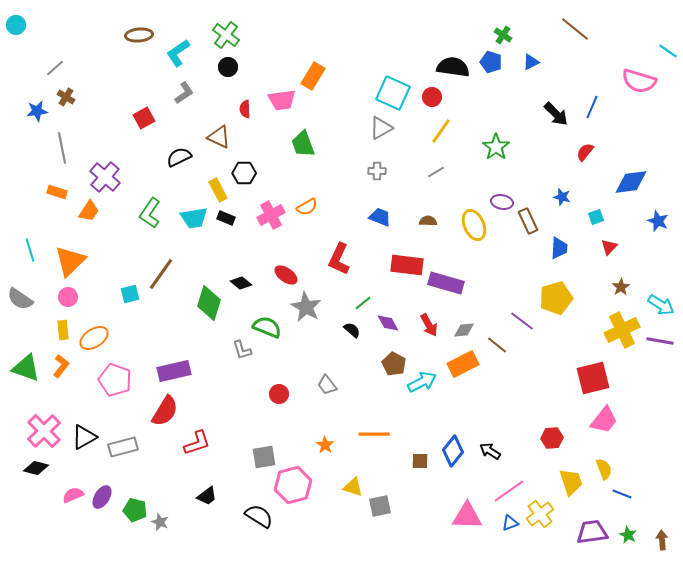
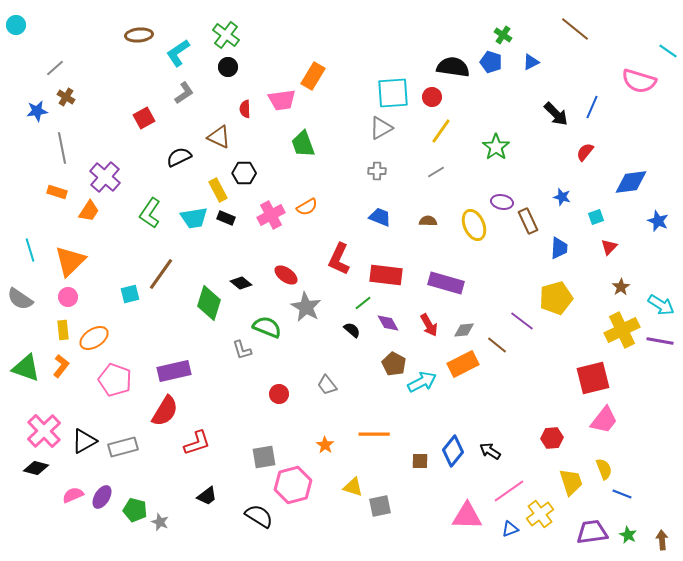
cyan square at (393, 93): rotated 28 degrees counterclockwise
red rectangle at (407, 265): moved 21 px left, 10 px down
black triangle at (84, 437): moved 4 px down
blue triangle at (510, 523): moved 6 px down
